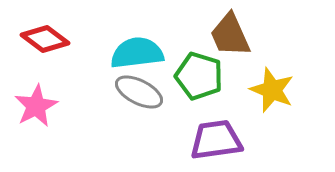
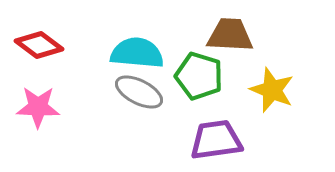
brown trapezoid: rotated 117 degrees clockwise
red diamond: moved 6 px left, 6 px down
cyan semicircle: rotated 12 degrees clockwise
pink star: moved 2 px right, 1 px down; rotated 30 degrees clockwise
